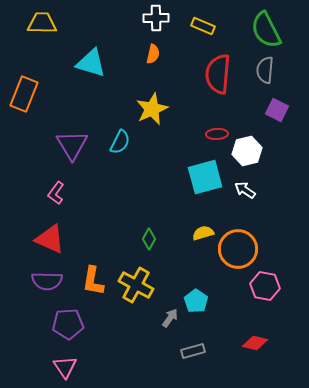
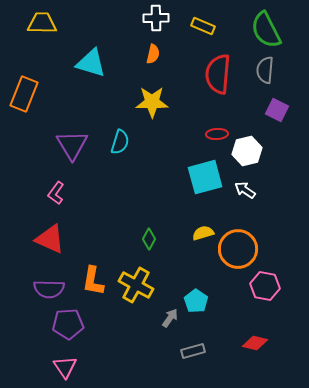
yellow star: moved 7 px up; rotated 24 degrees clockwise
cyan semicircle: rotated 10 degrees counterclockwise
purple semicircle: moved 2 px right, 8 px down
